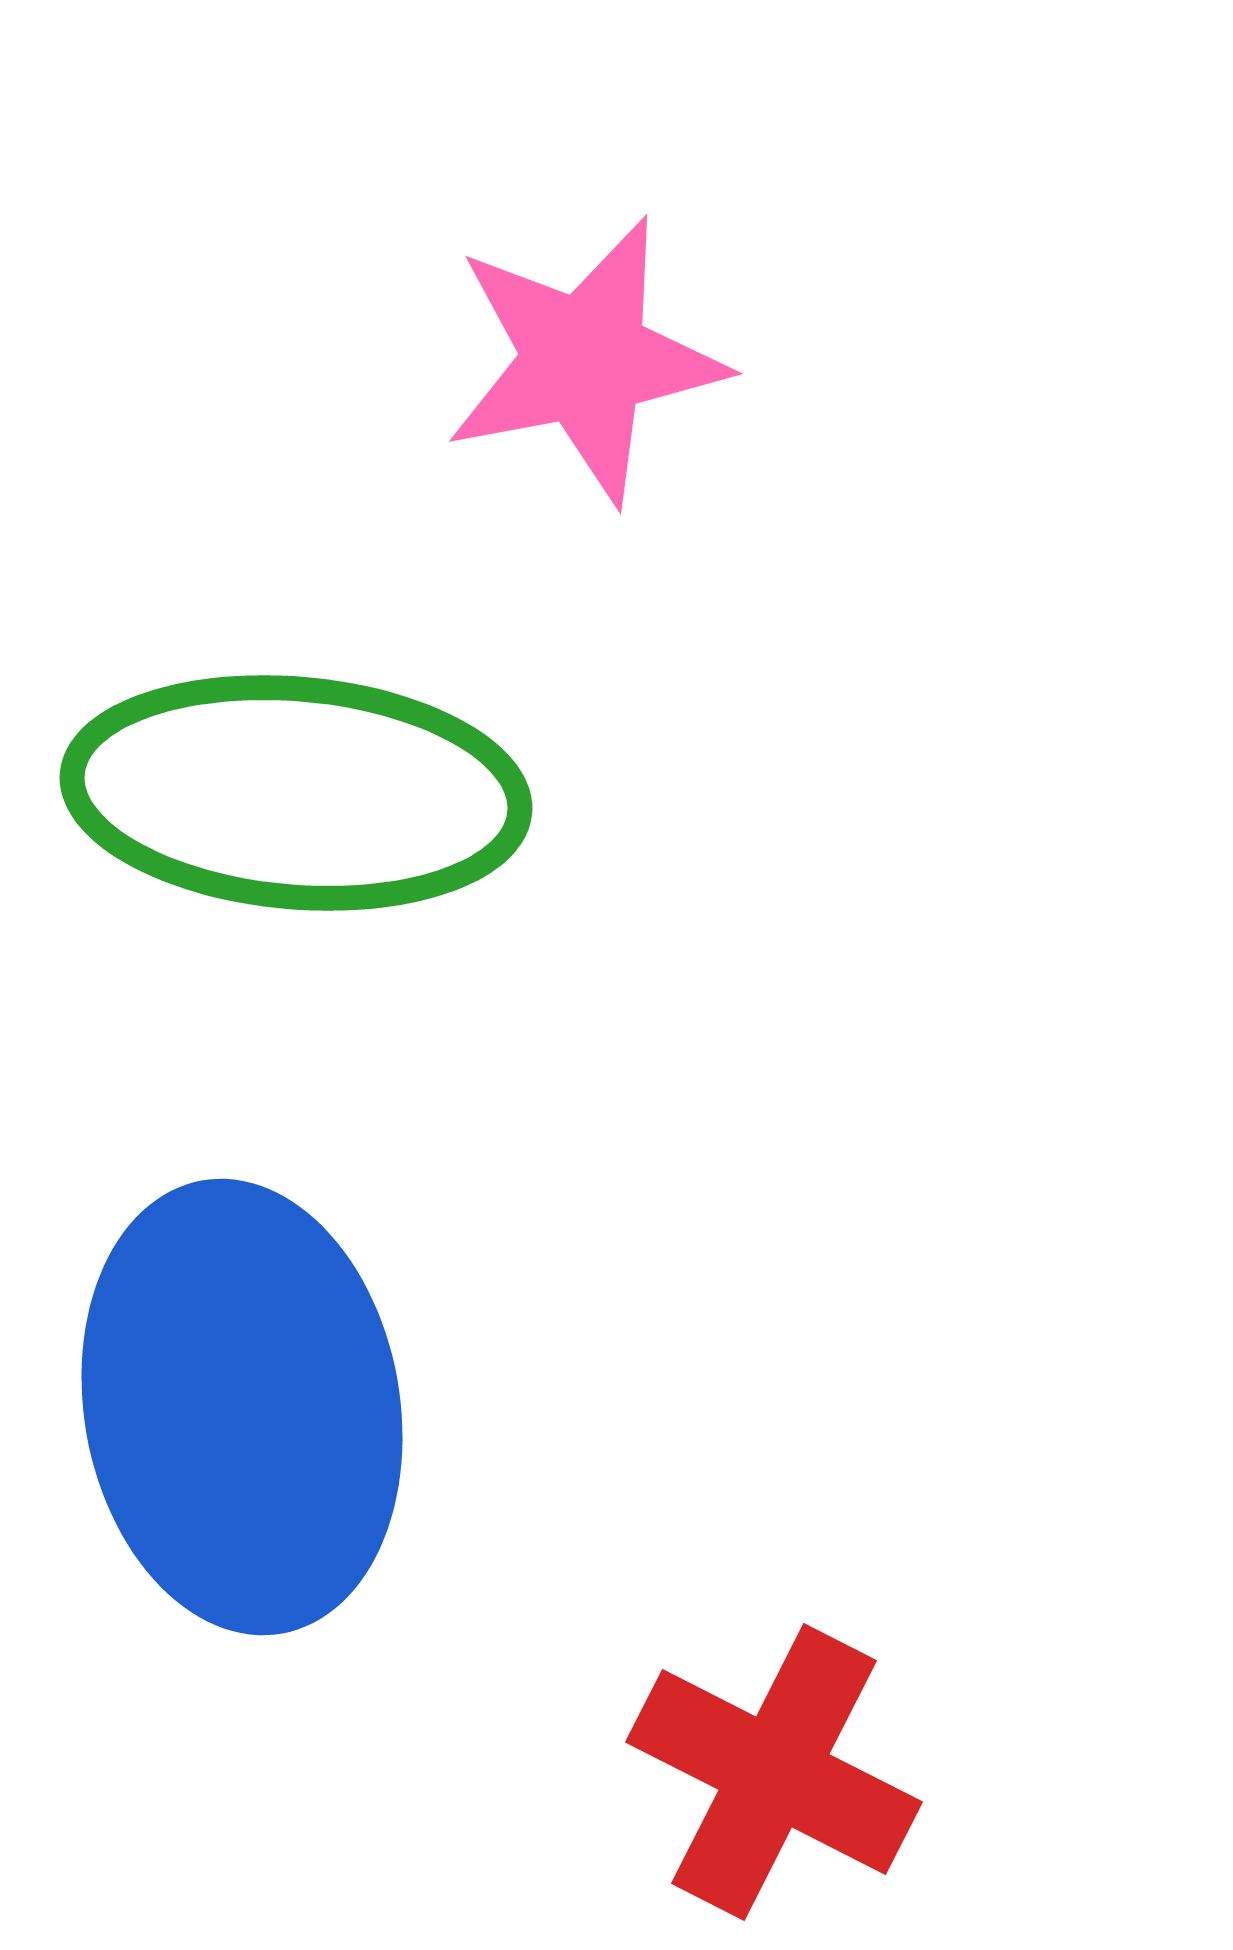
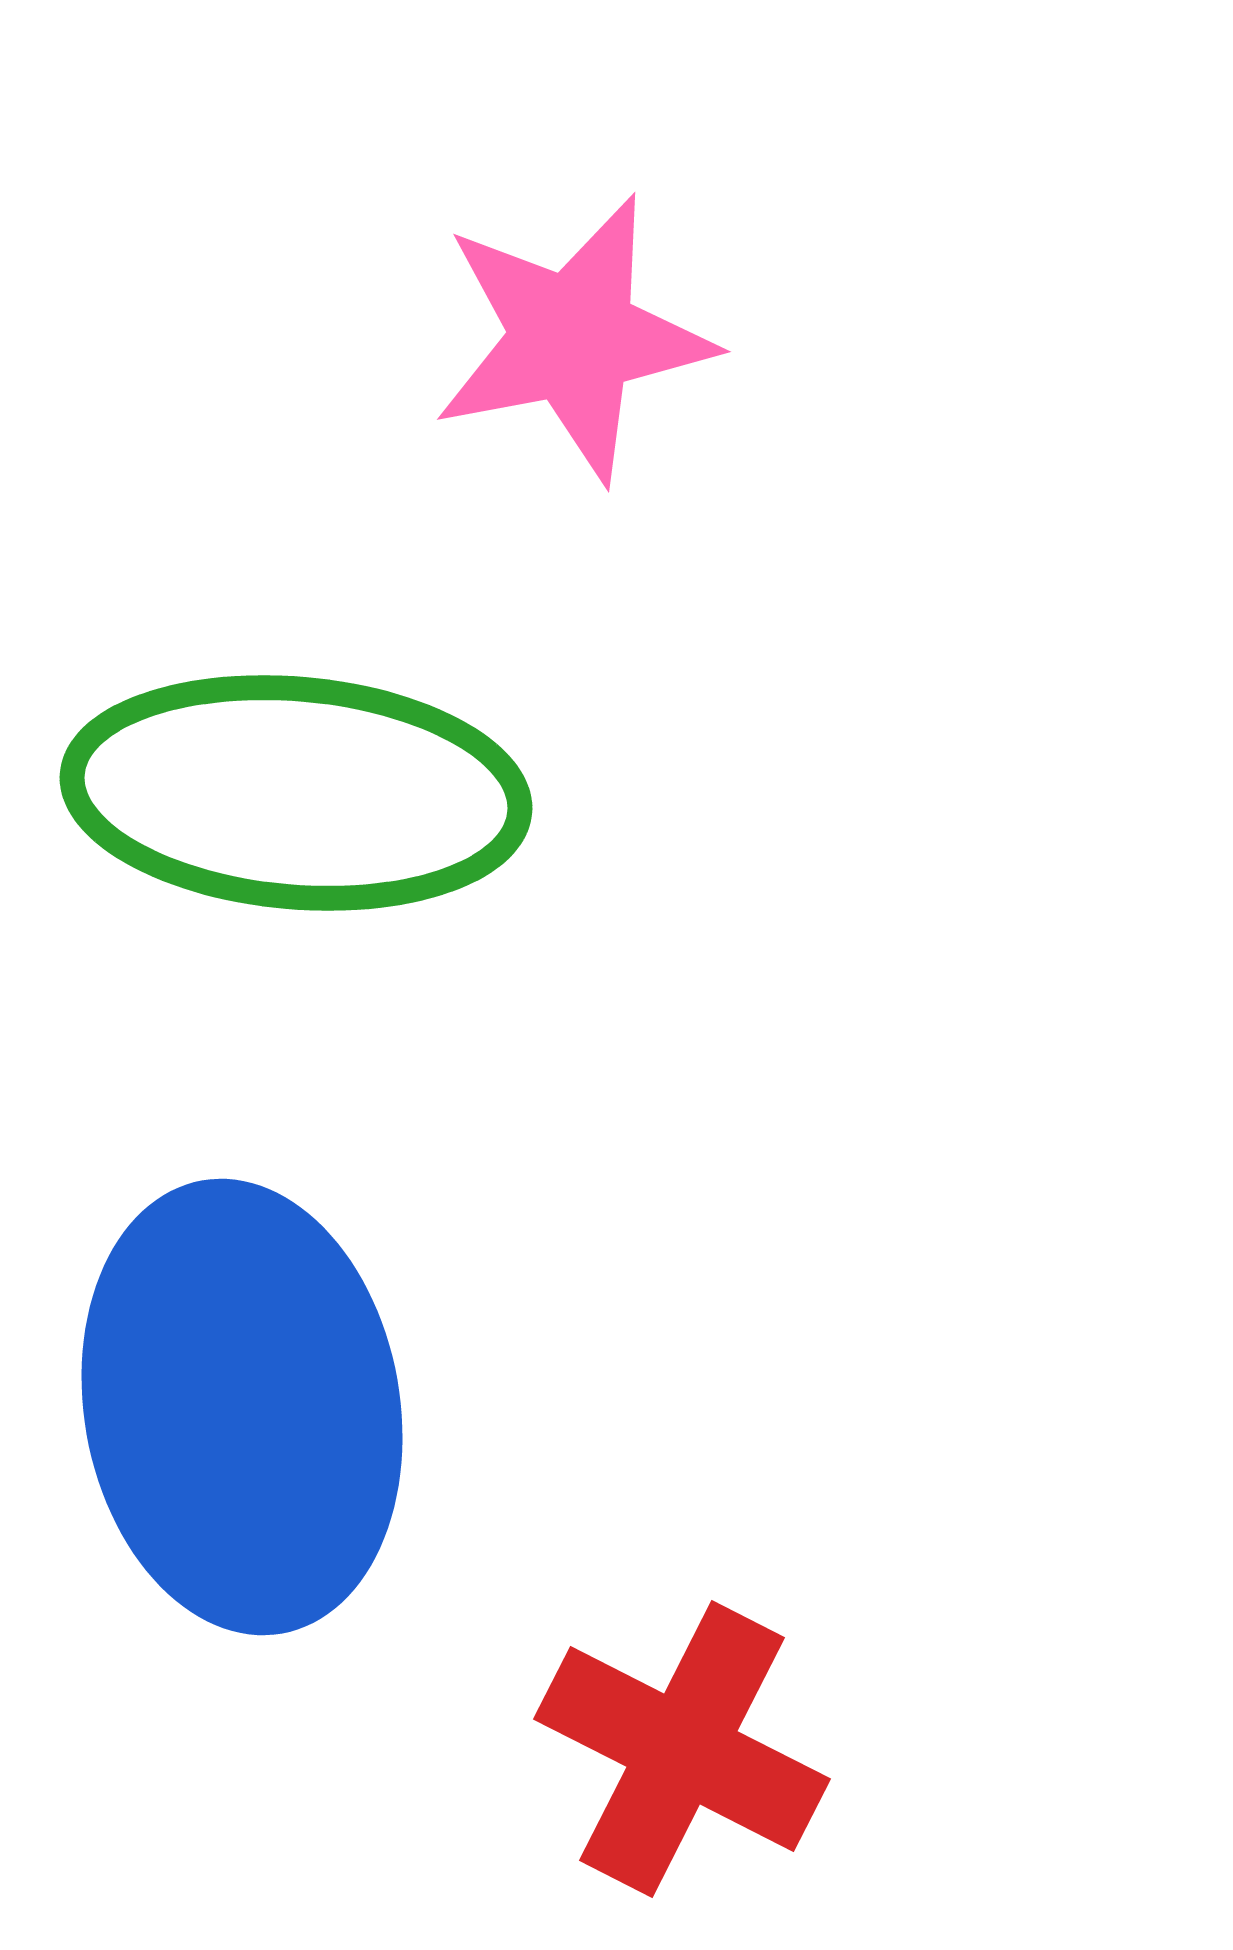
pink star: moved 12 px left, 22 px up
red cross: moved 92 px left, 23 px up
